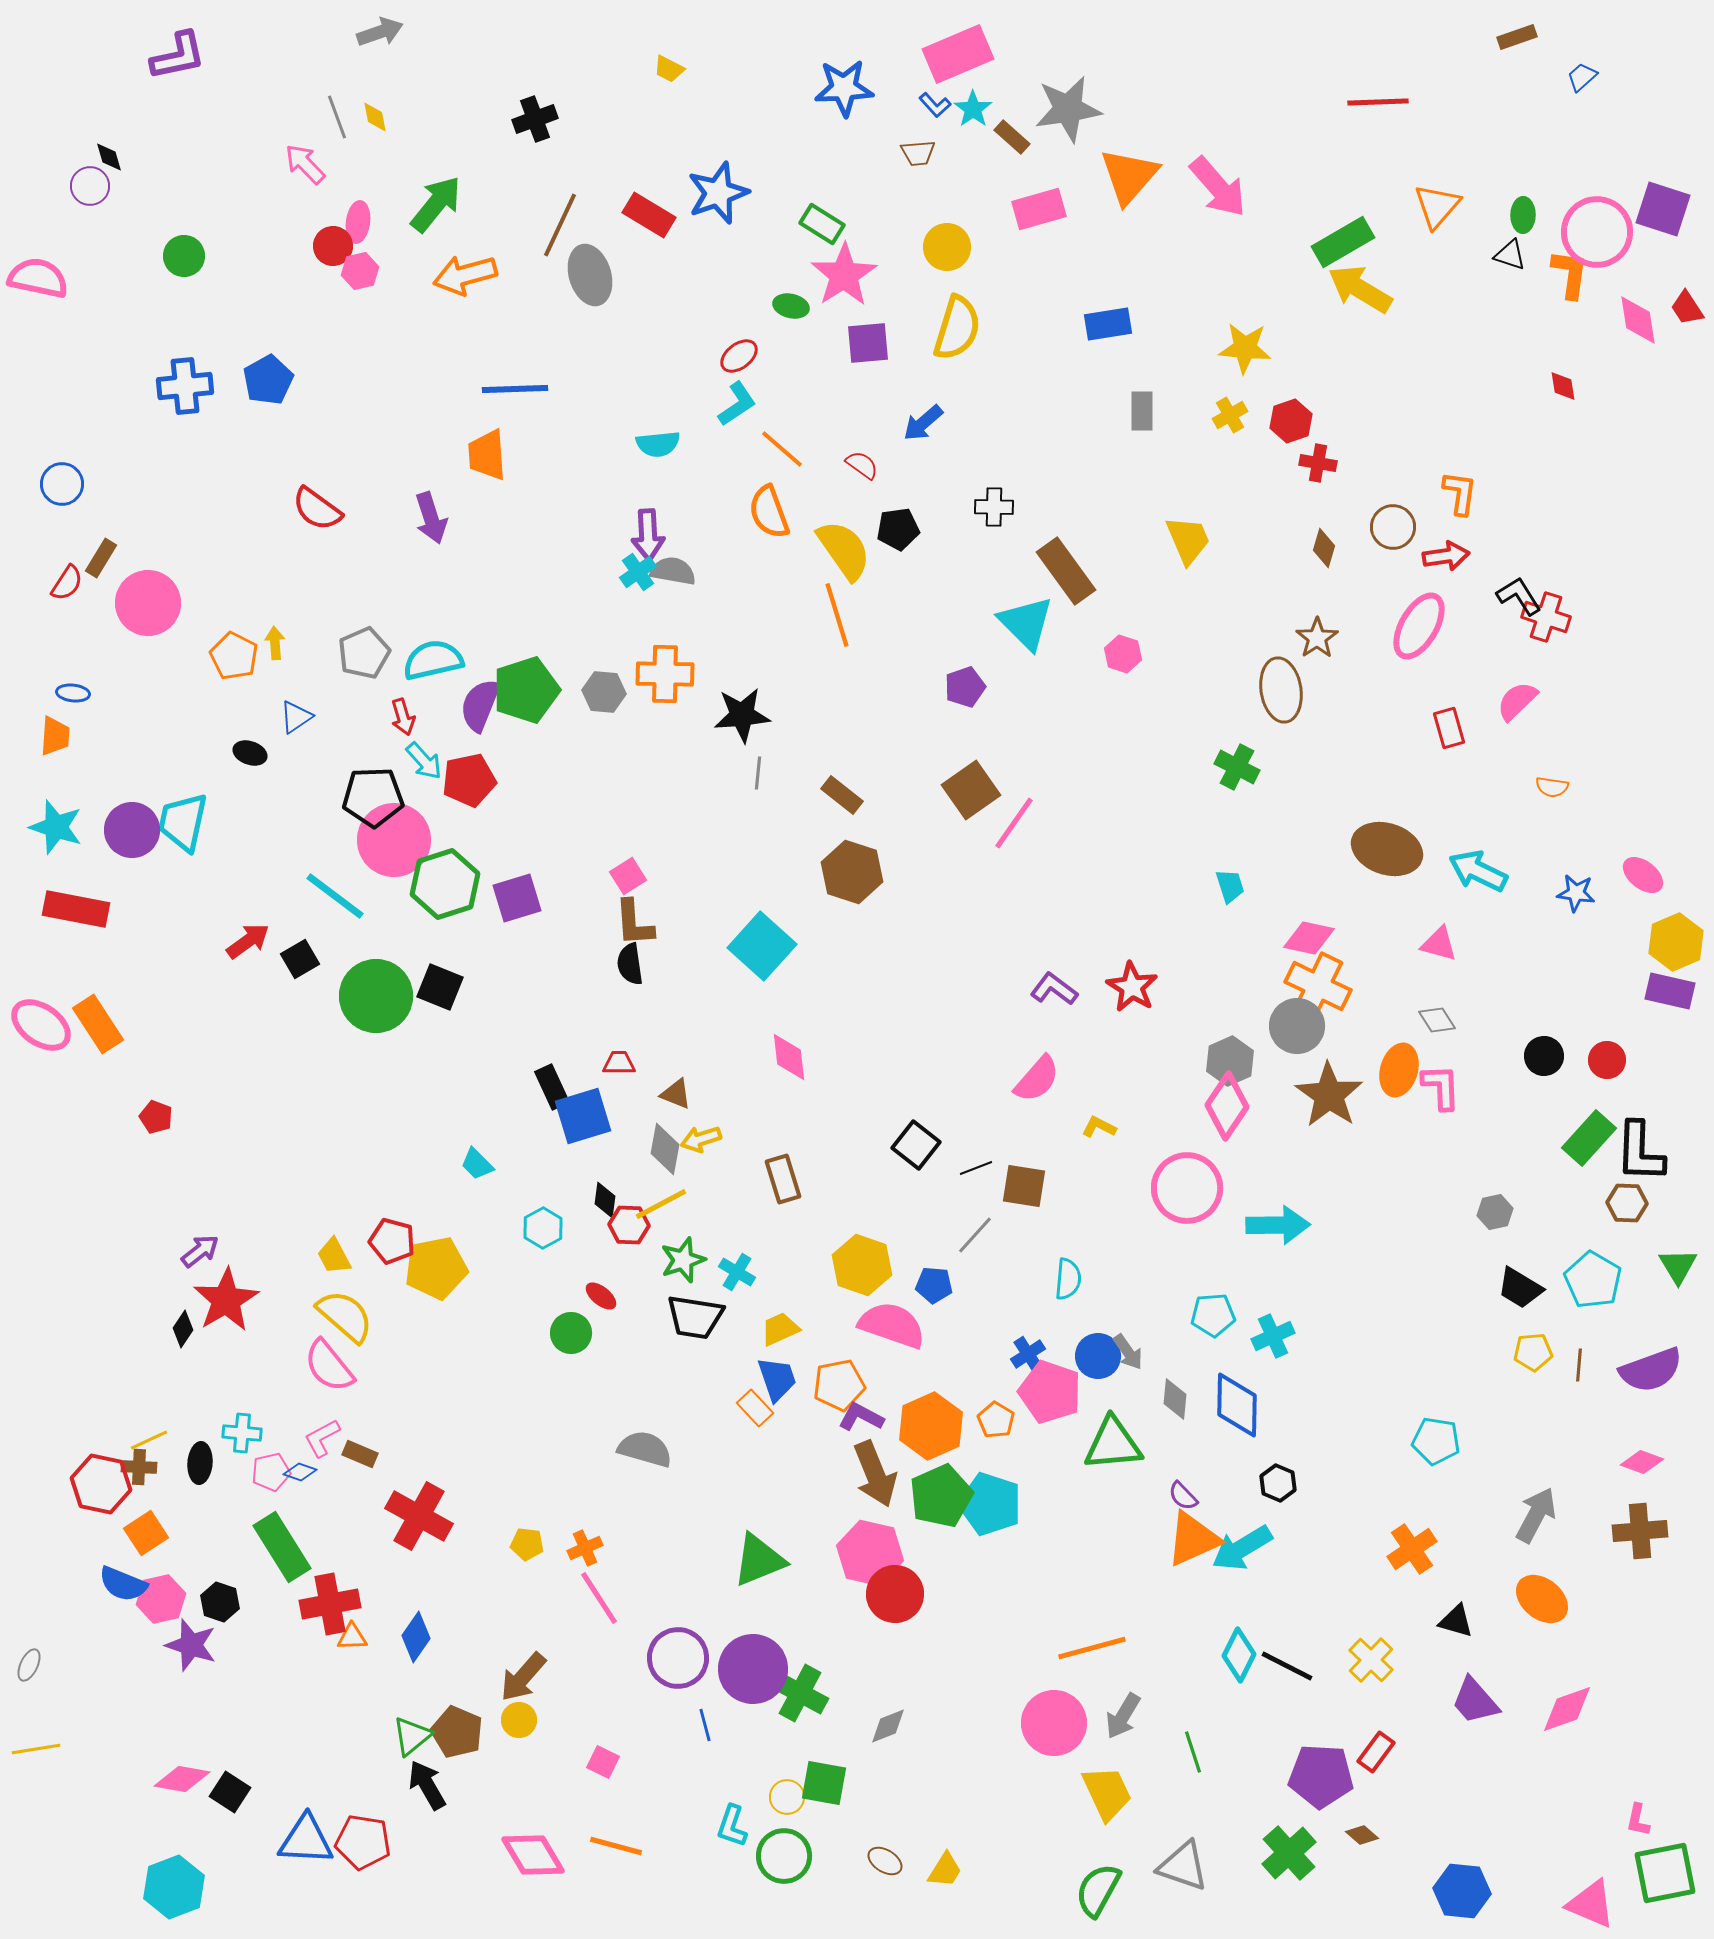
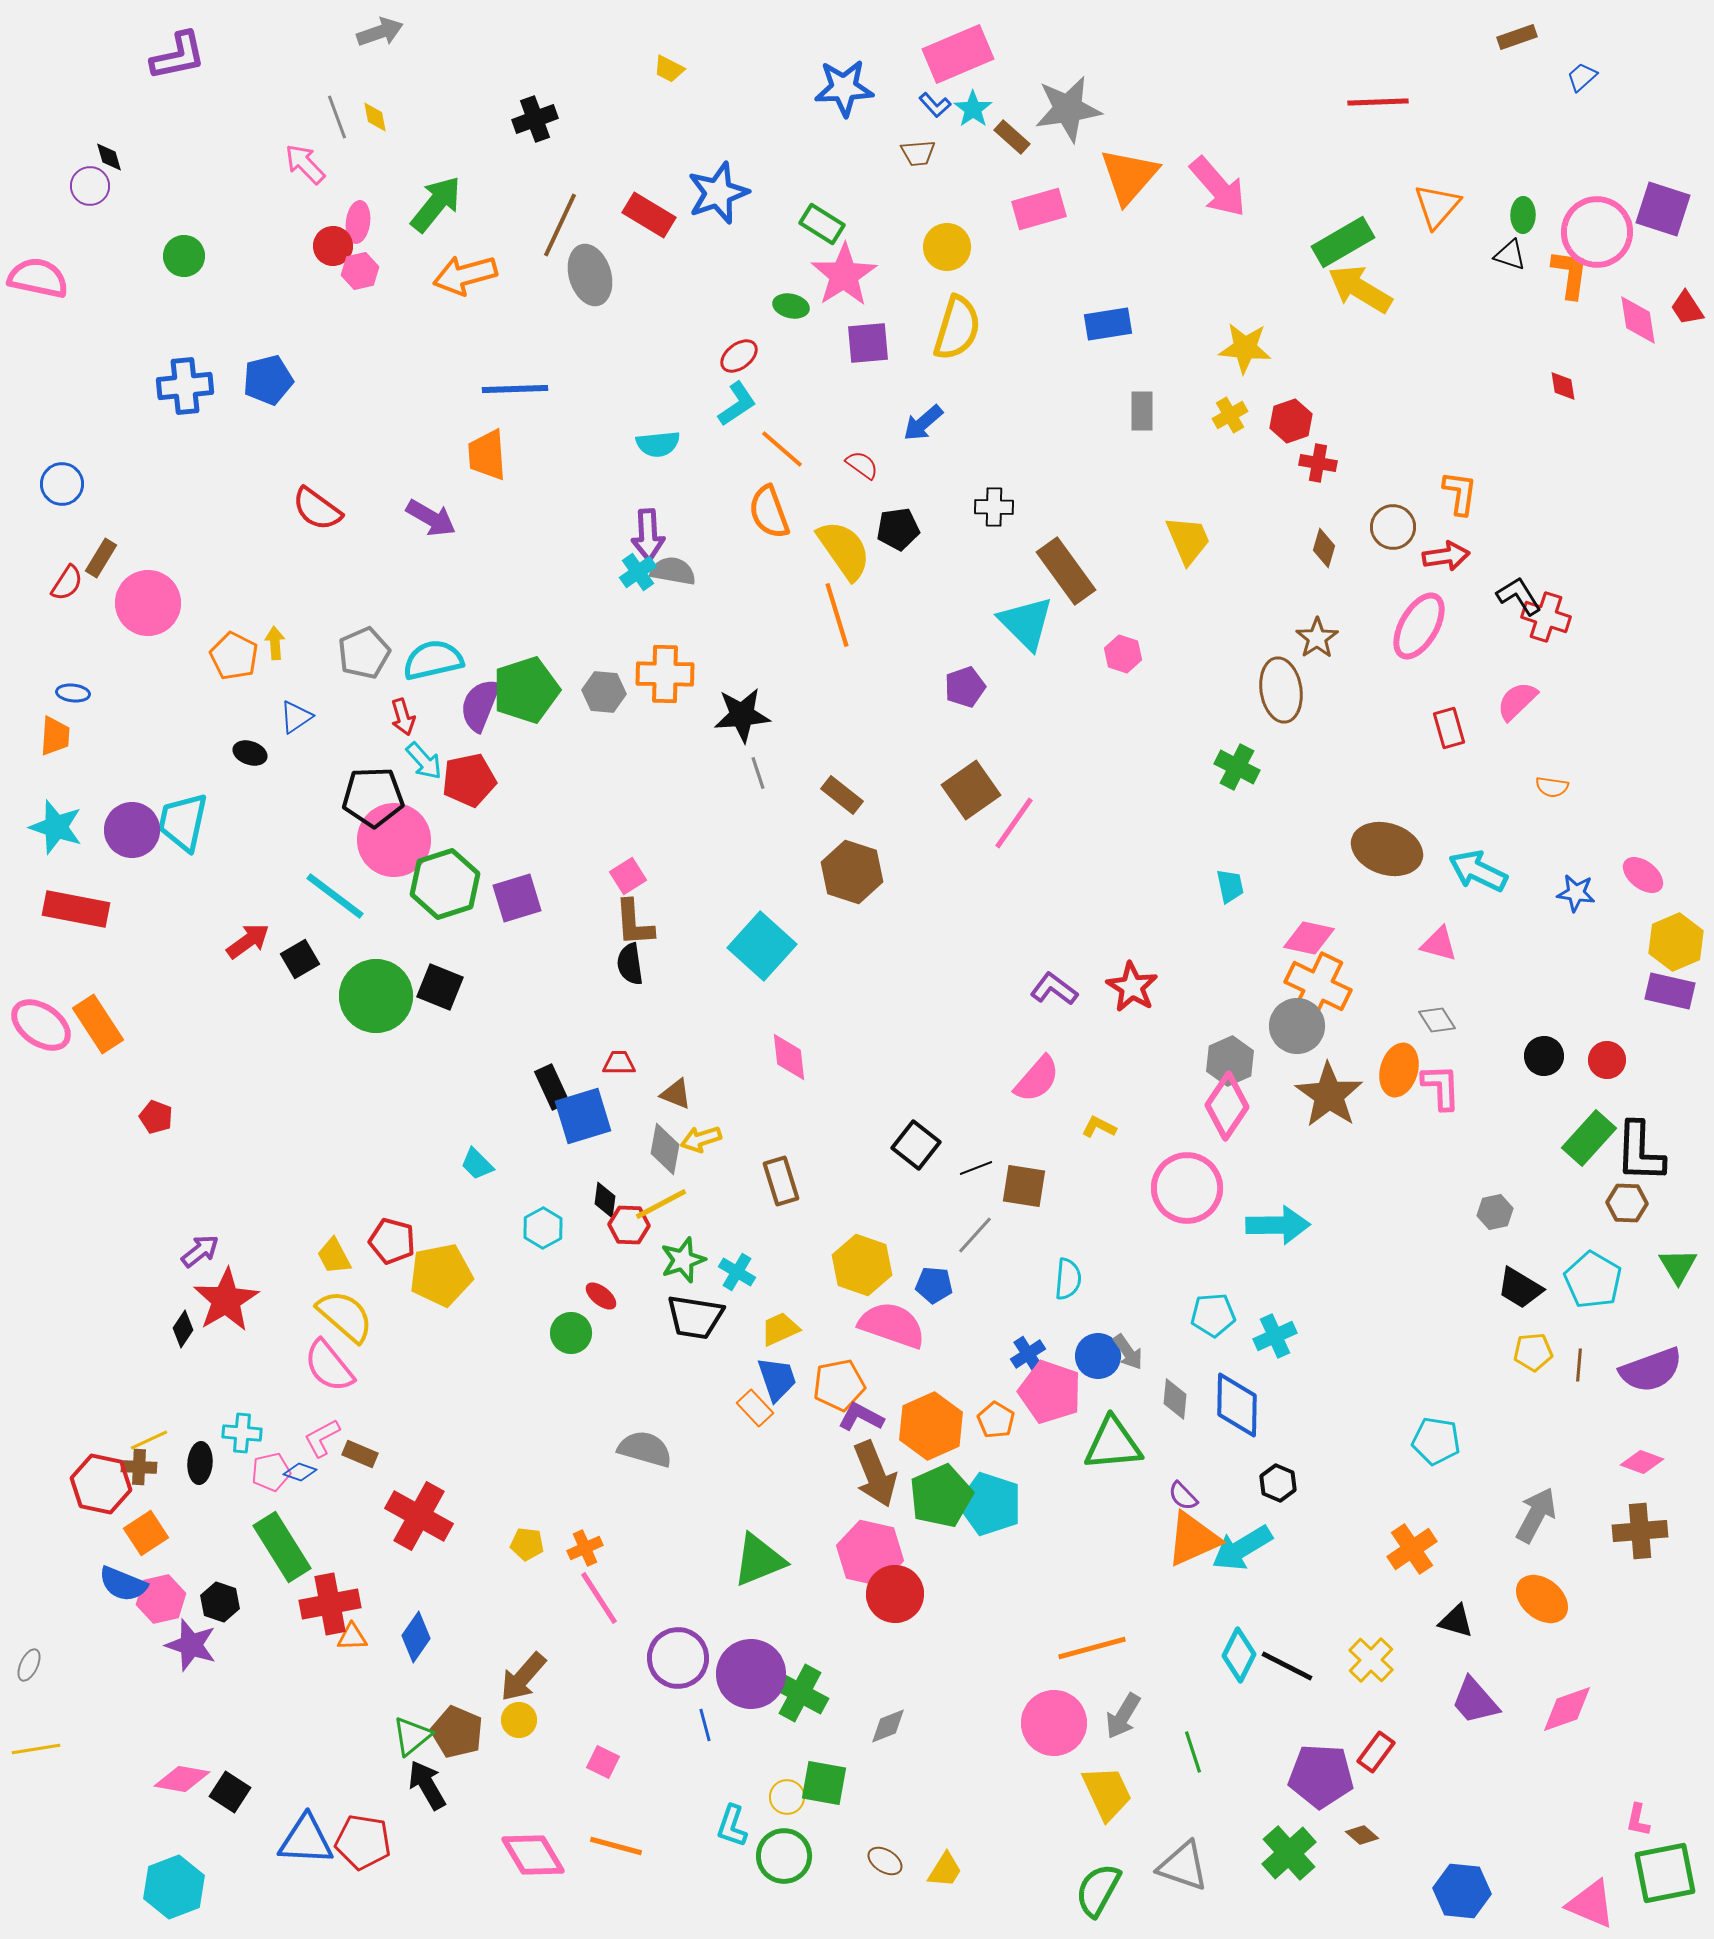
blue pentagon at (268, 380): rotated 15 degrees clockwise
purple arrow at (431, 518): rotated 42 degrees counterclockwise
gray line at (758, 773): rotated 24 degrees counterclockwise
cyan trapezoid at (1230, 886): rotated 6 degrees clockwise
brown rectangle at (783, 1179): moved 2 px left, 2 px down
yellow pentagon at (436, 1268): moved 5 px right, 7 px down
cyan cross at (1273, 1336): moved 2 px right
purple circle at (753, 1669): moved 2 px left, 5 px down
